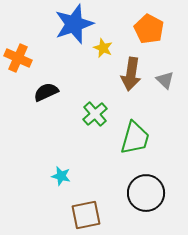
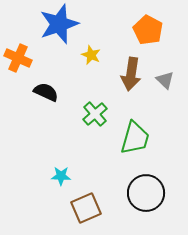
blue star: moved 15 px left
orange pentagon: moved 1 px left, 1 px down
yellow star: moved 12 px left, 7 px down
black semicircle: rotated 50 degrees clockwise
cyan star: rotated 12 degrees counterclockwise
brown square: moved 7 px up; rotated 12 degrees counterclockwise
